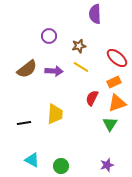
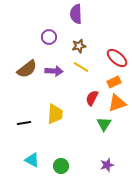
purple semicircle: moved 19 px left
purple circle: moved 1 px down
green triangle: moved 6 px left
